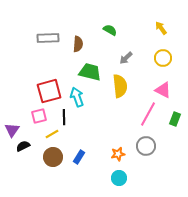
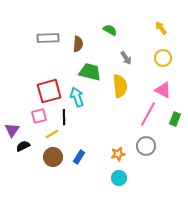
gray arrow: rotated 80 degrees counterclockwise
